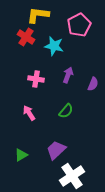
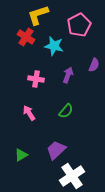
yellow L-shape: rotated 25 degrees counterclockwise
purple semicircle: moved 1 px right, 19 px up
